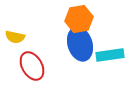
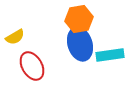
yellow semicircle: rotated 42 degrees counterclockwise
